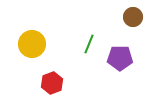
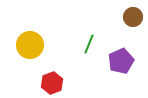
yellow circle: moved 2 px left, 1 px down
purple pentagon: moved 1 px right, 3 px down; rotated 25 degrees counterclockwise
